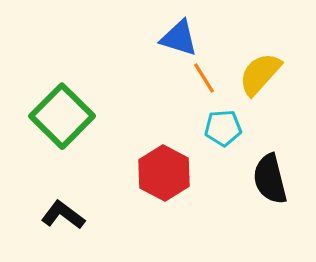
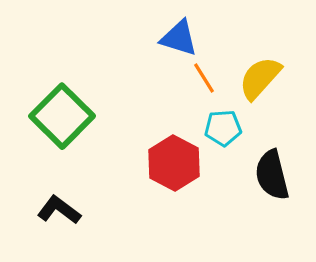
yellow semicircle: moved 4 px down
red hexagon: moved 10 px right, 10 px up
black semicircle: moved 2 px right, 4 px up
black L-shape: moved 4 px left, 5 px up
